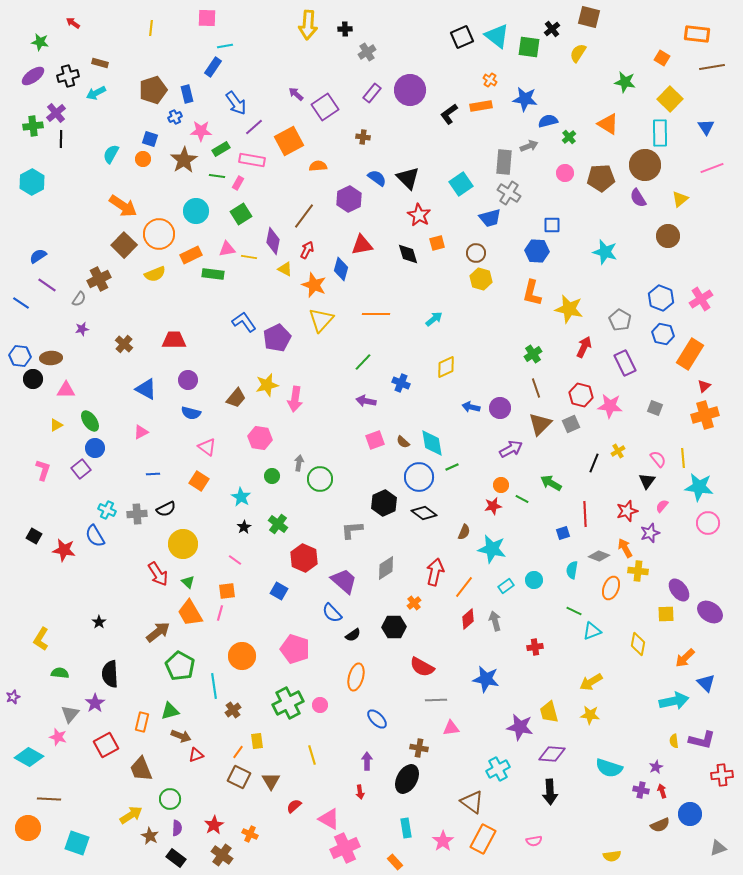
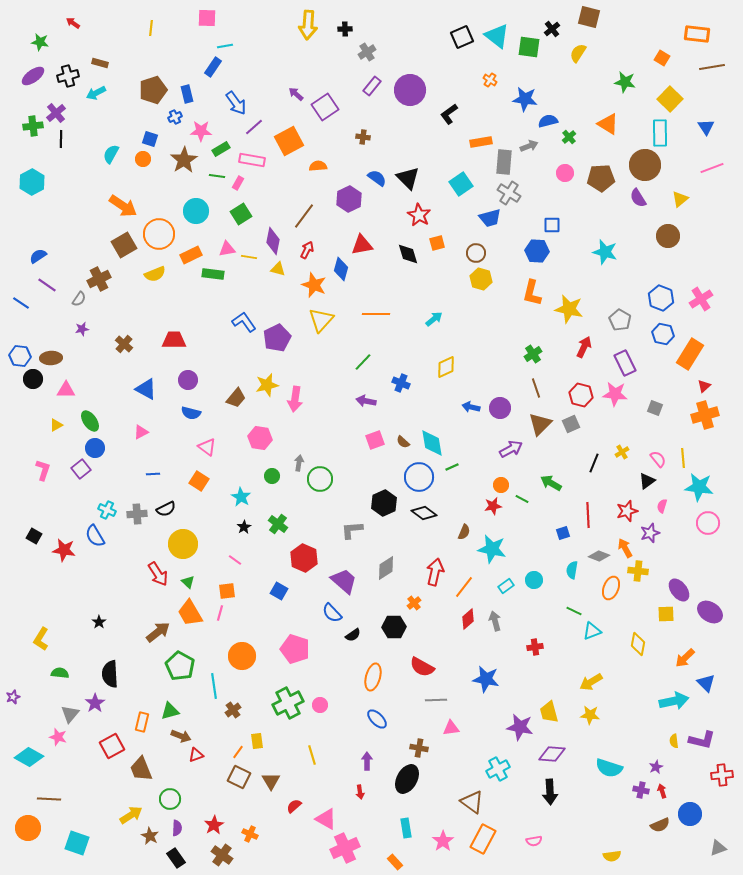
purple rectangle at (372, 93): moved 7 px up
orange rectangle at (481, 106): moved 36 px down
brown square at (124, 245): rotated 15 degrees clockwise
yellow triangle at (285, 269): moved 7 px left; rotated 14 degrees counterclockwise
pink star at (610, 406): moved 5 px right, 12 px up
yellow cross at (618, 451): moved 4 px right, 1 px down
black triangle at (647, 481): rotated 18 degrees clockwise
pink semicircle at (662, 506): rotated 24 degrees counterclockwise
red line at (585, 514): moved 3 px right, 1 px down
orange ellipse at (356, 677): moved 17 px right
red square at (106, 745): moved 6 px right, 1 px down
pink triangle at (329, 819): moved 3 px left
black rectangle at (176, 858): rotated 18 degrees clockwise
